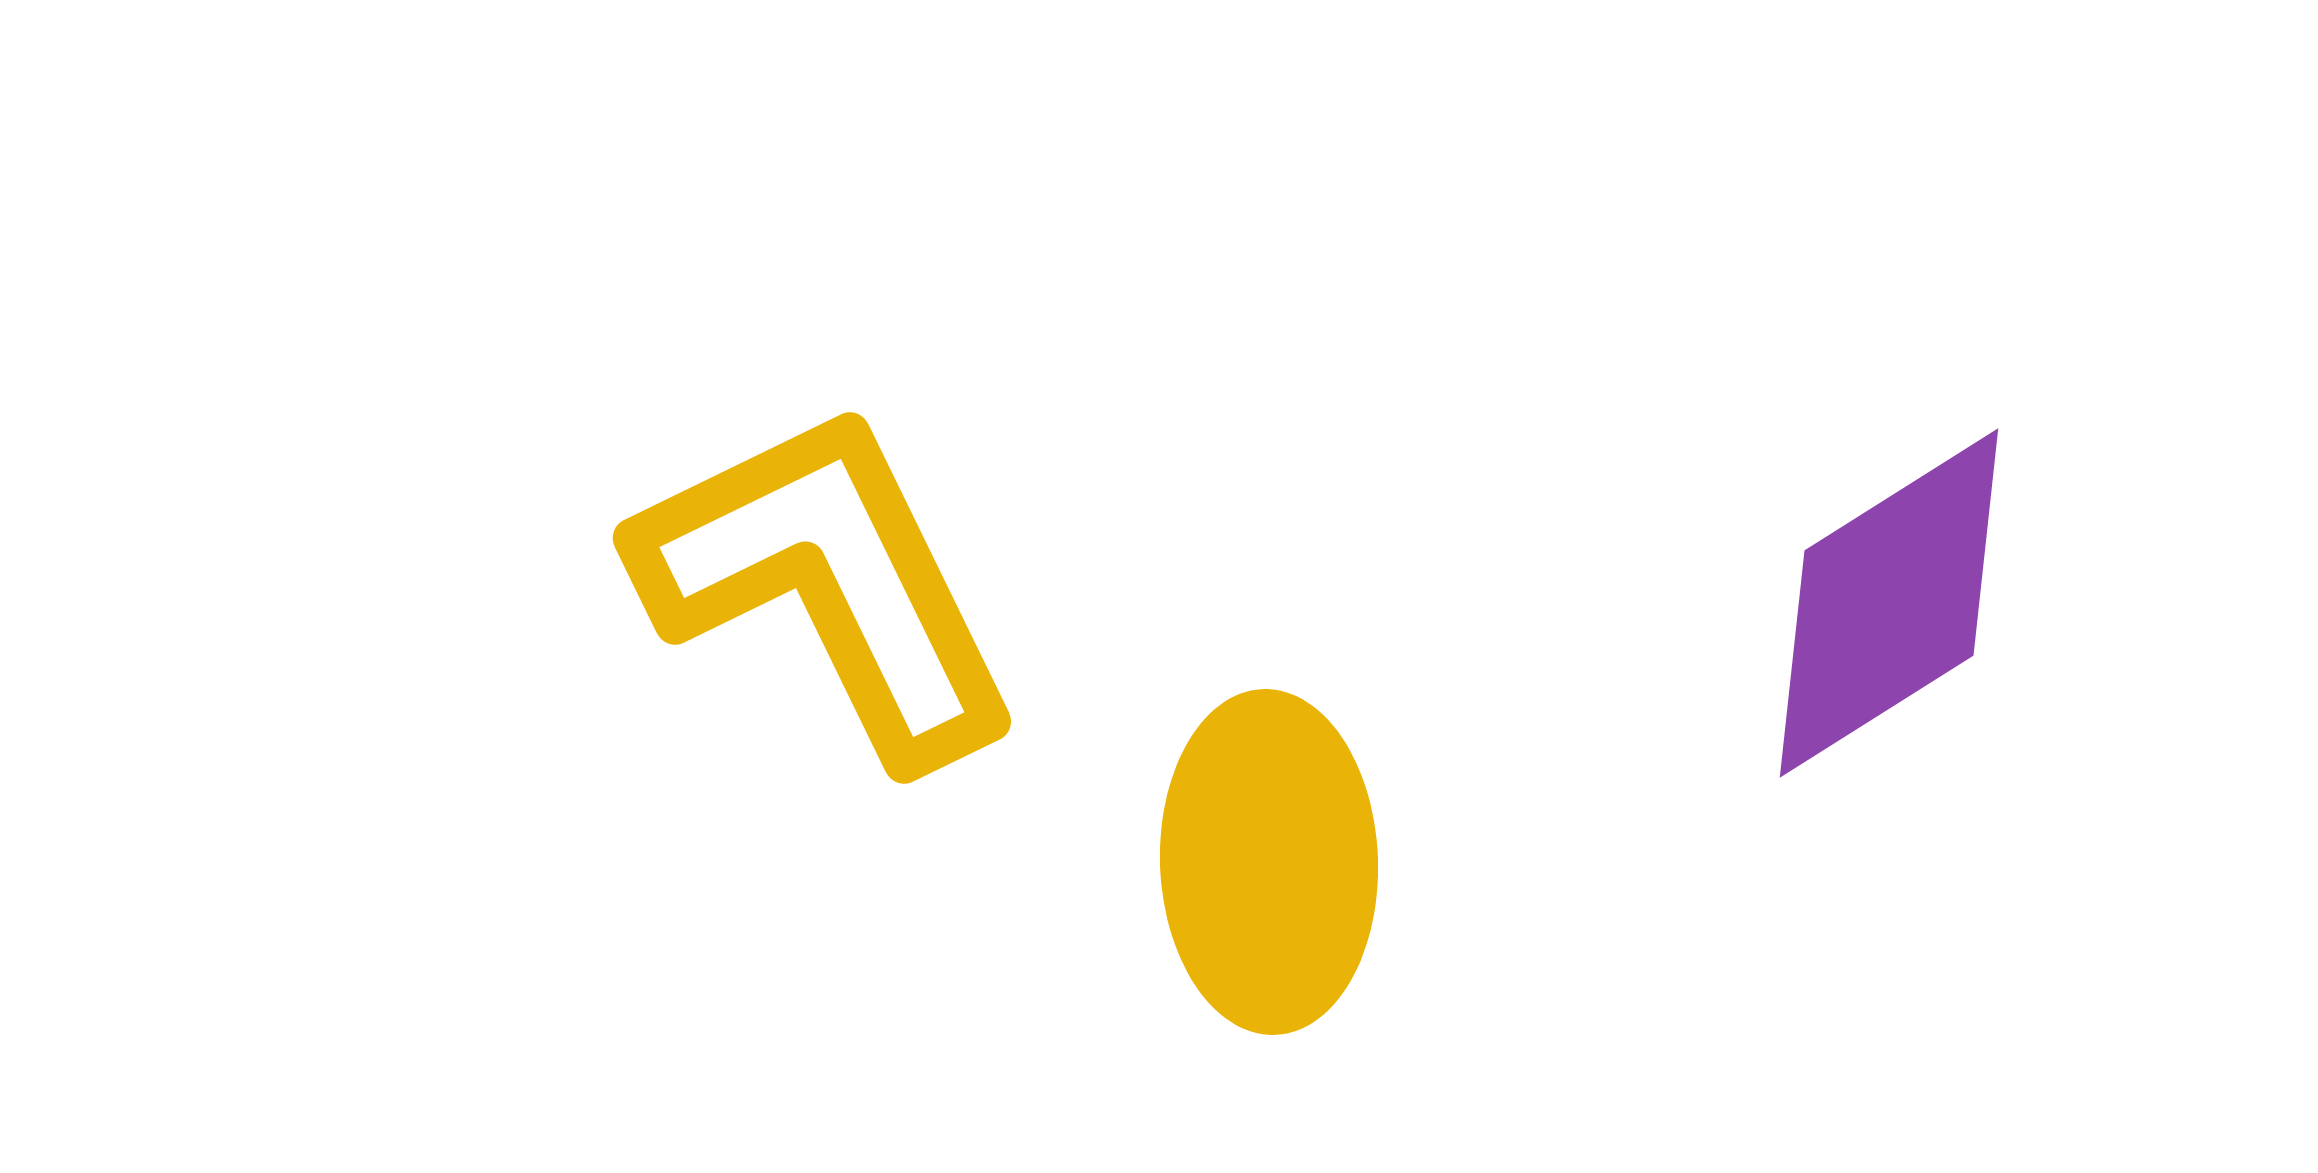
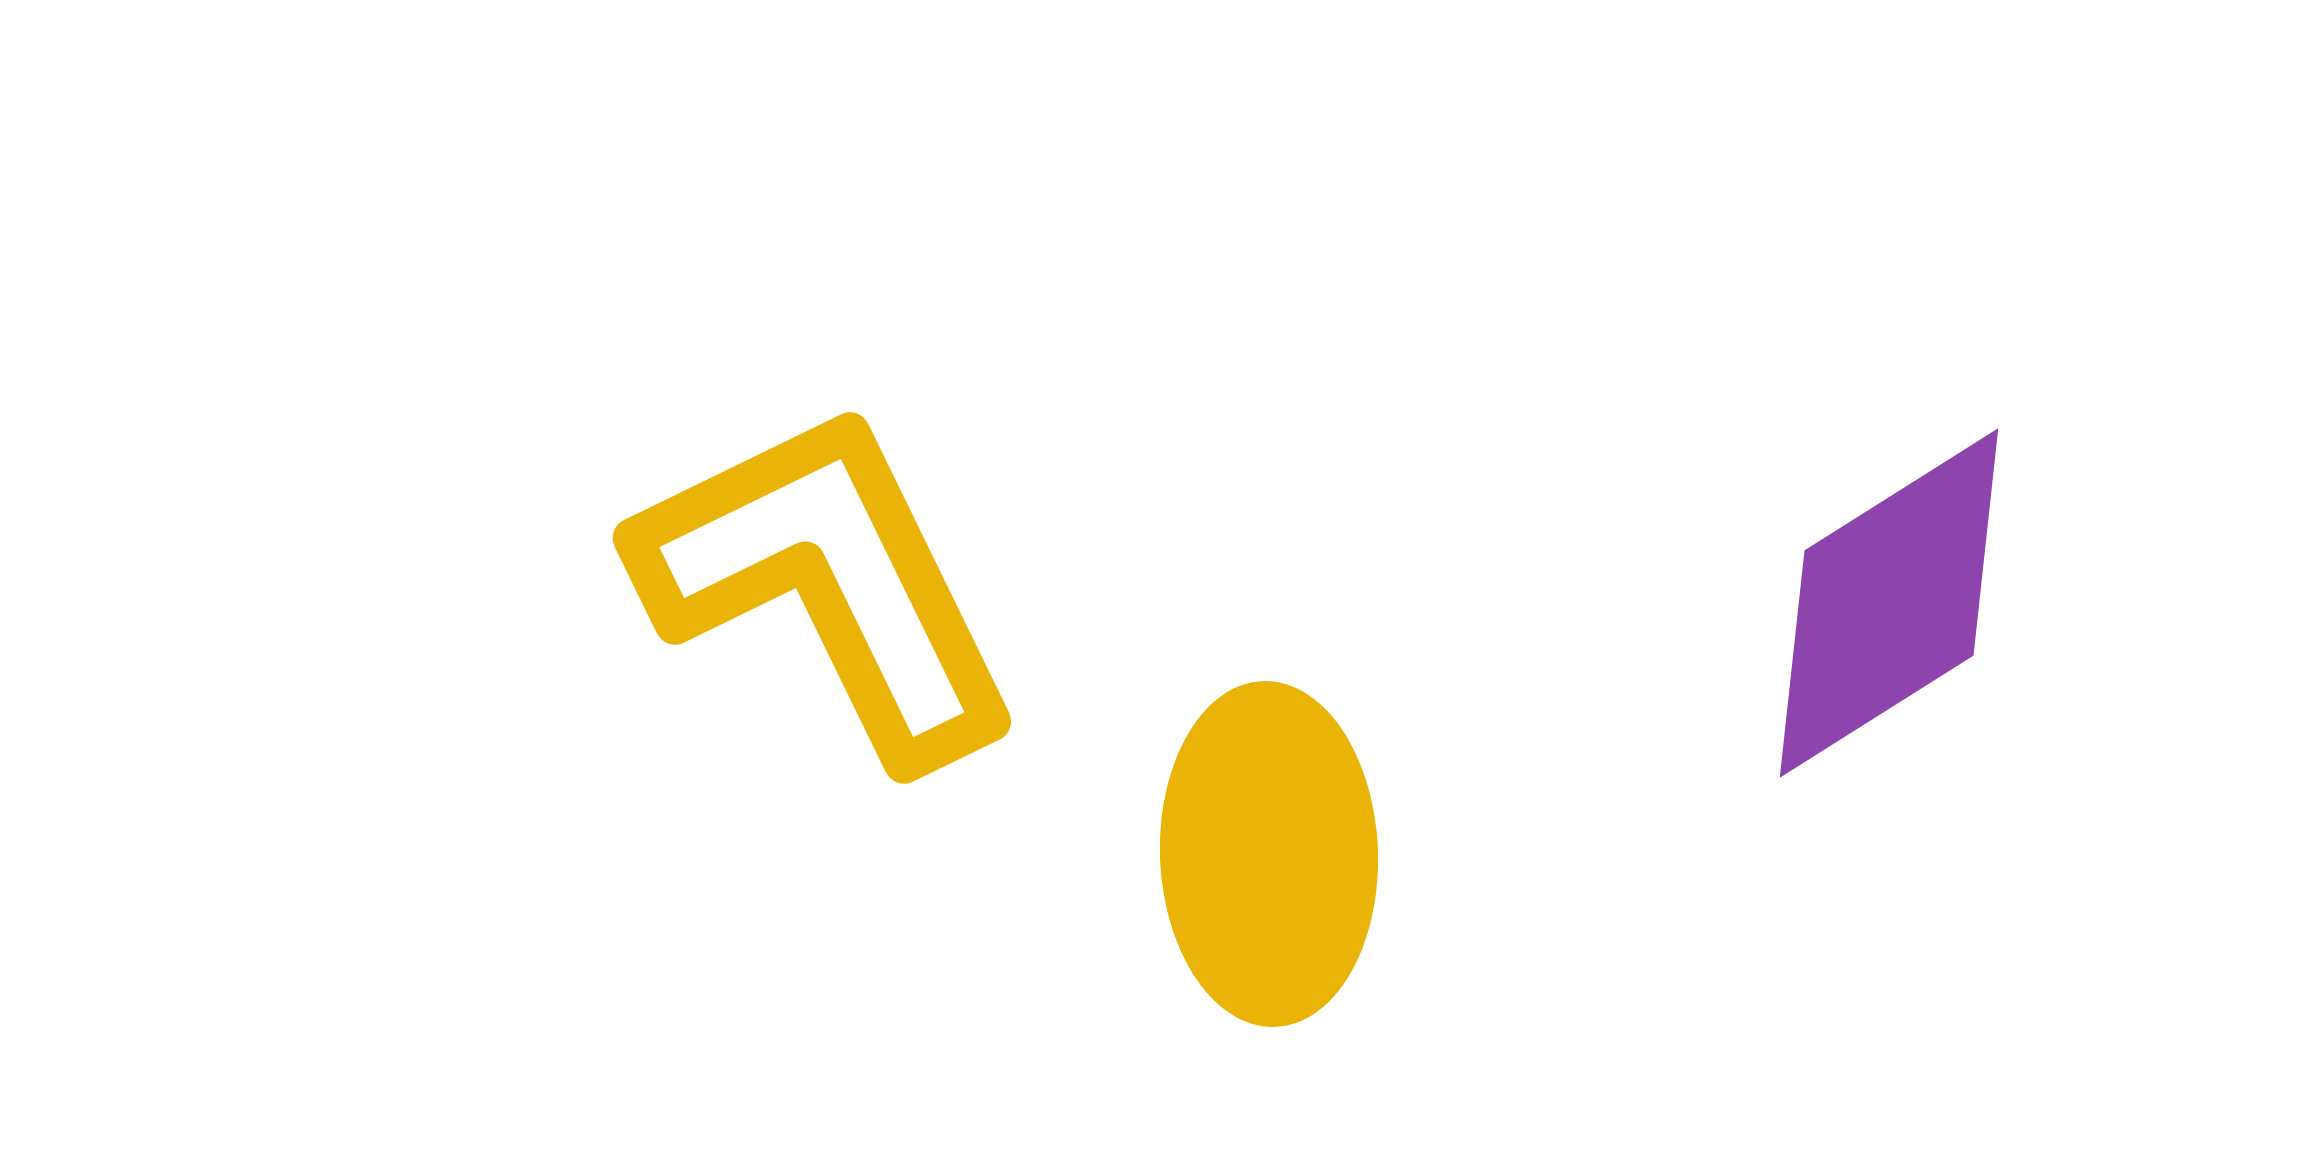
yellow ellipse: moved 8 px up
